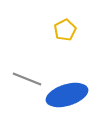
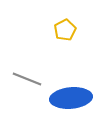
blue ellipse: moved 4 px right, 3 px down; rotated 12 degrees clockwise
